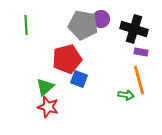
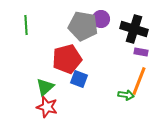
gray pentagon: moved 1 px down
orange line: moved 1 px down; rotated 36 degrees clockwise
red star: moved 1 px left
